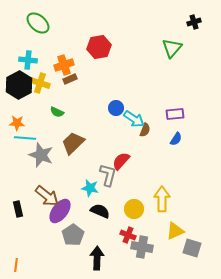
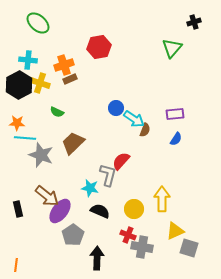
gray square: moved 3 px left
